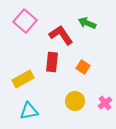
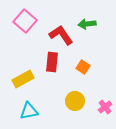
green arrow: moved 1 px down; rotated 30 degrees counterclockwise
pink cross: moved 4 px down
